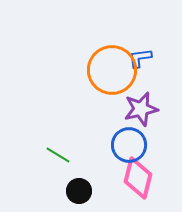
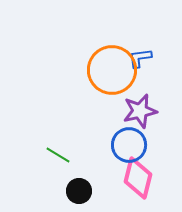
purple star: moved 1 px left, 2 px down
